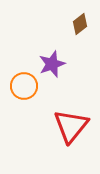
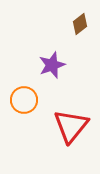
purple star: moved 1 px down
orange circle: moved 14 px down
